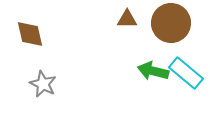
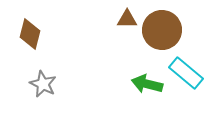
brown circle: moved 9 px left, 7 px down
brown diamond: rotated 28 degrees clockwise
green arrow: moved 6 px left, 13 px down
